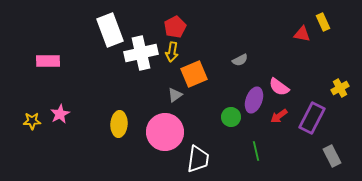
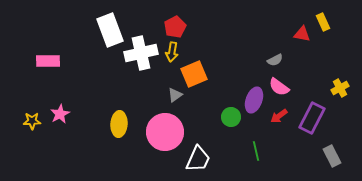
gray semicircle: moved 35 px right
white trapezoid: rotated 16 degrees clockwise
